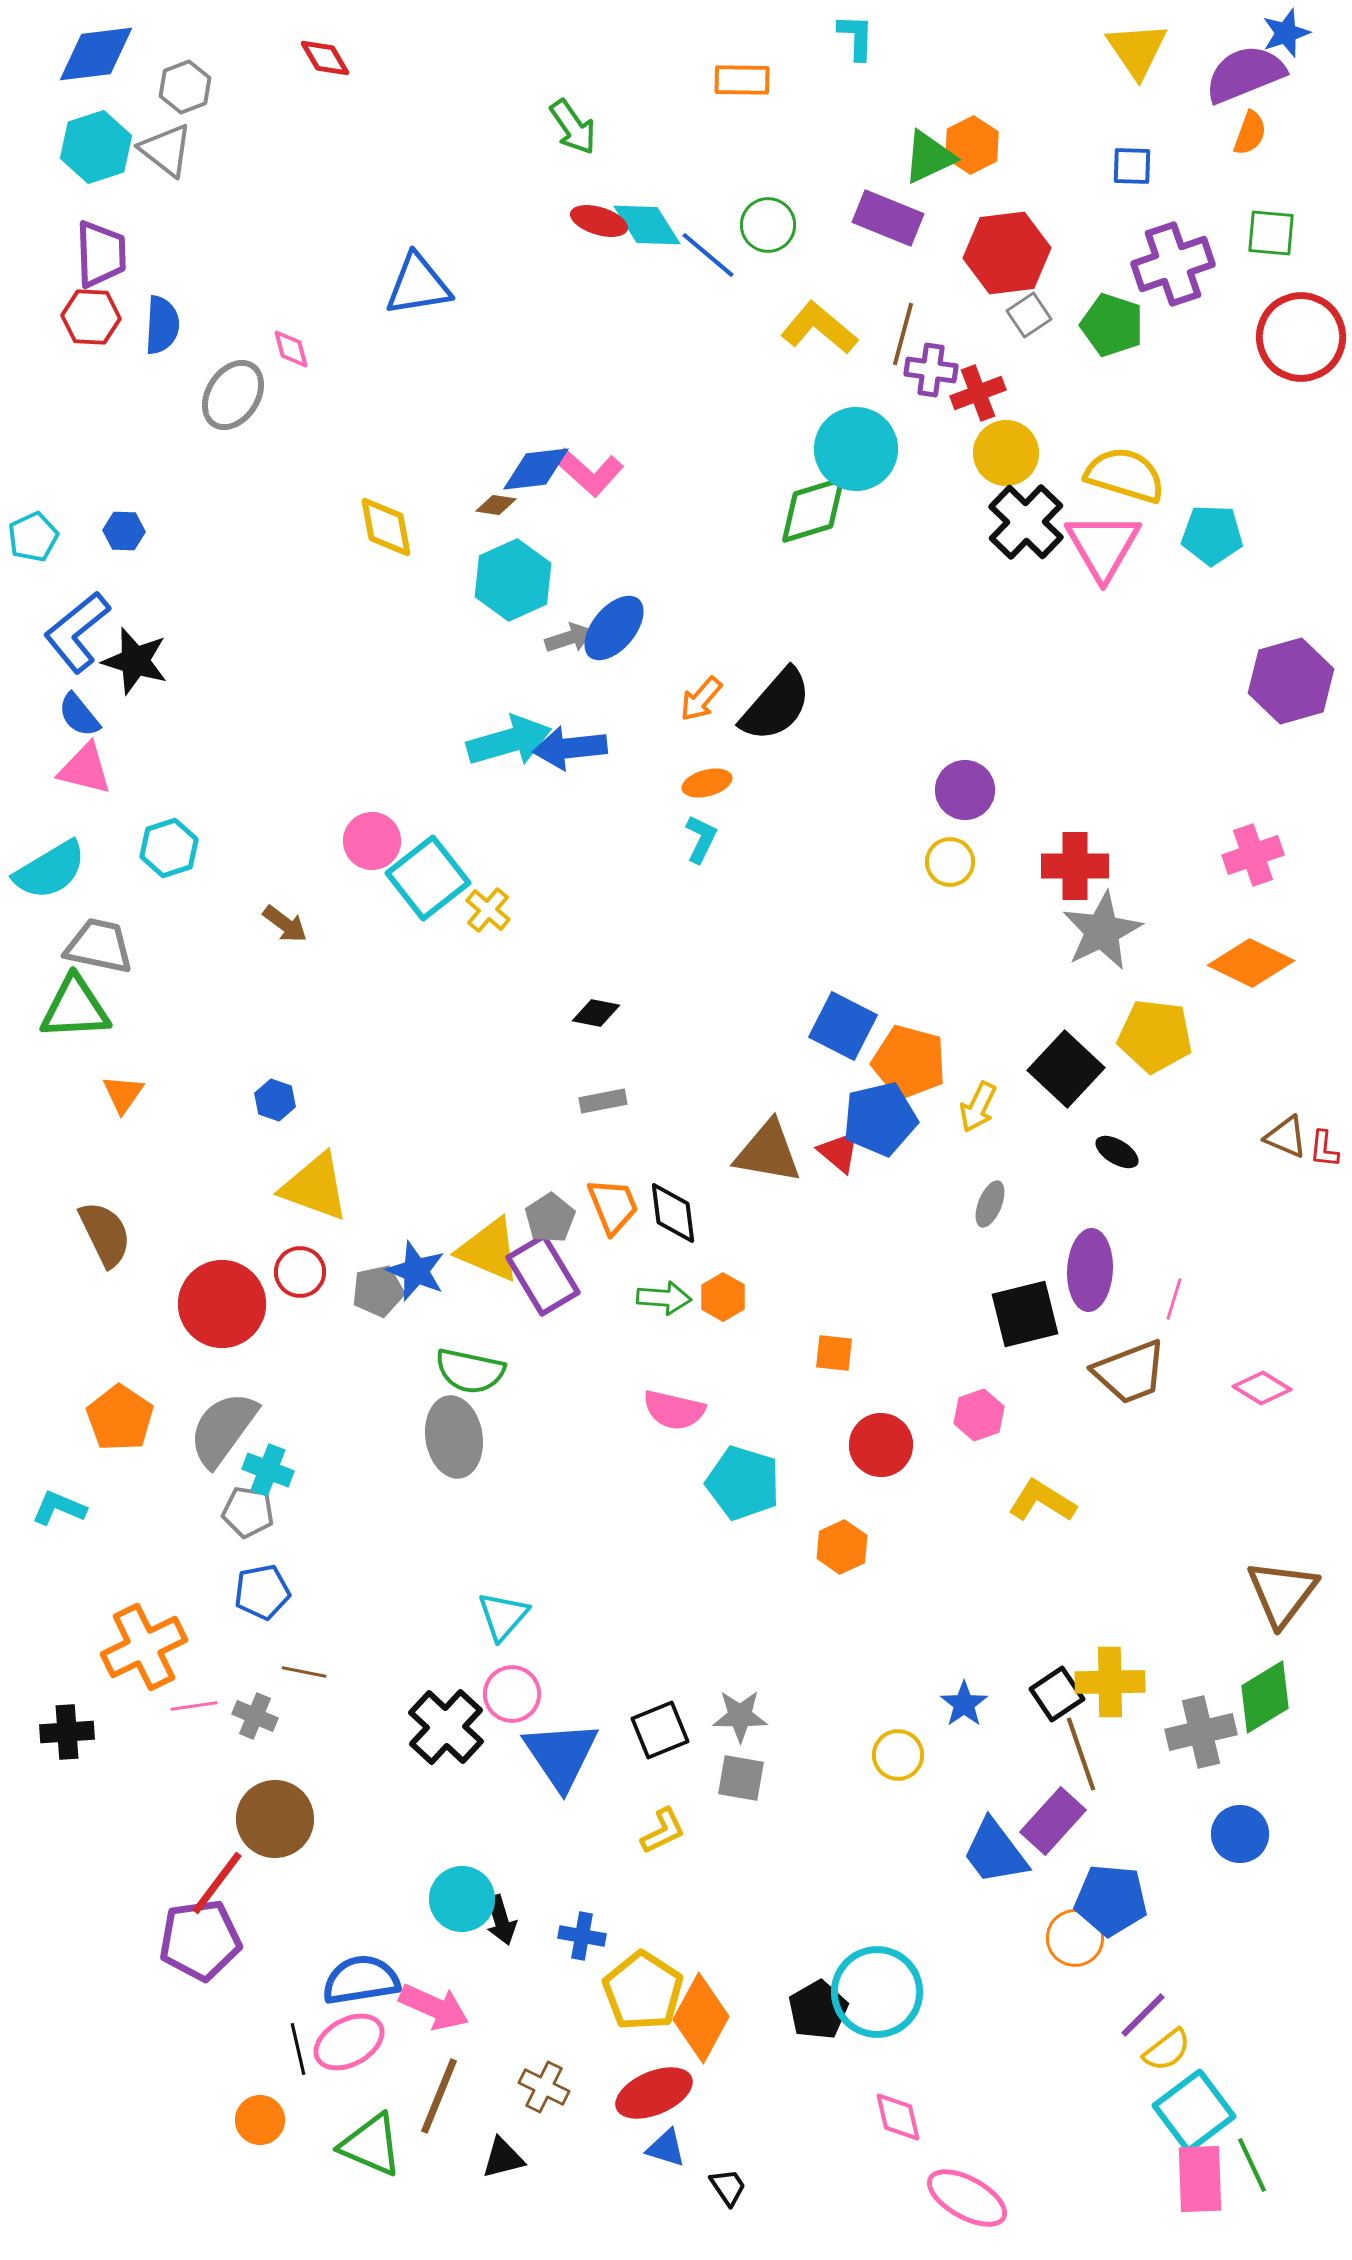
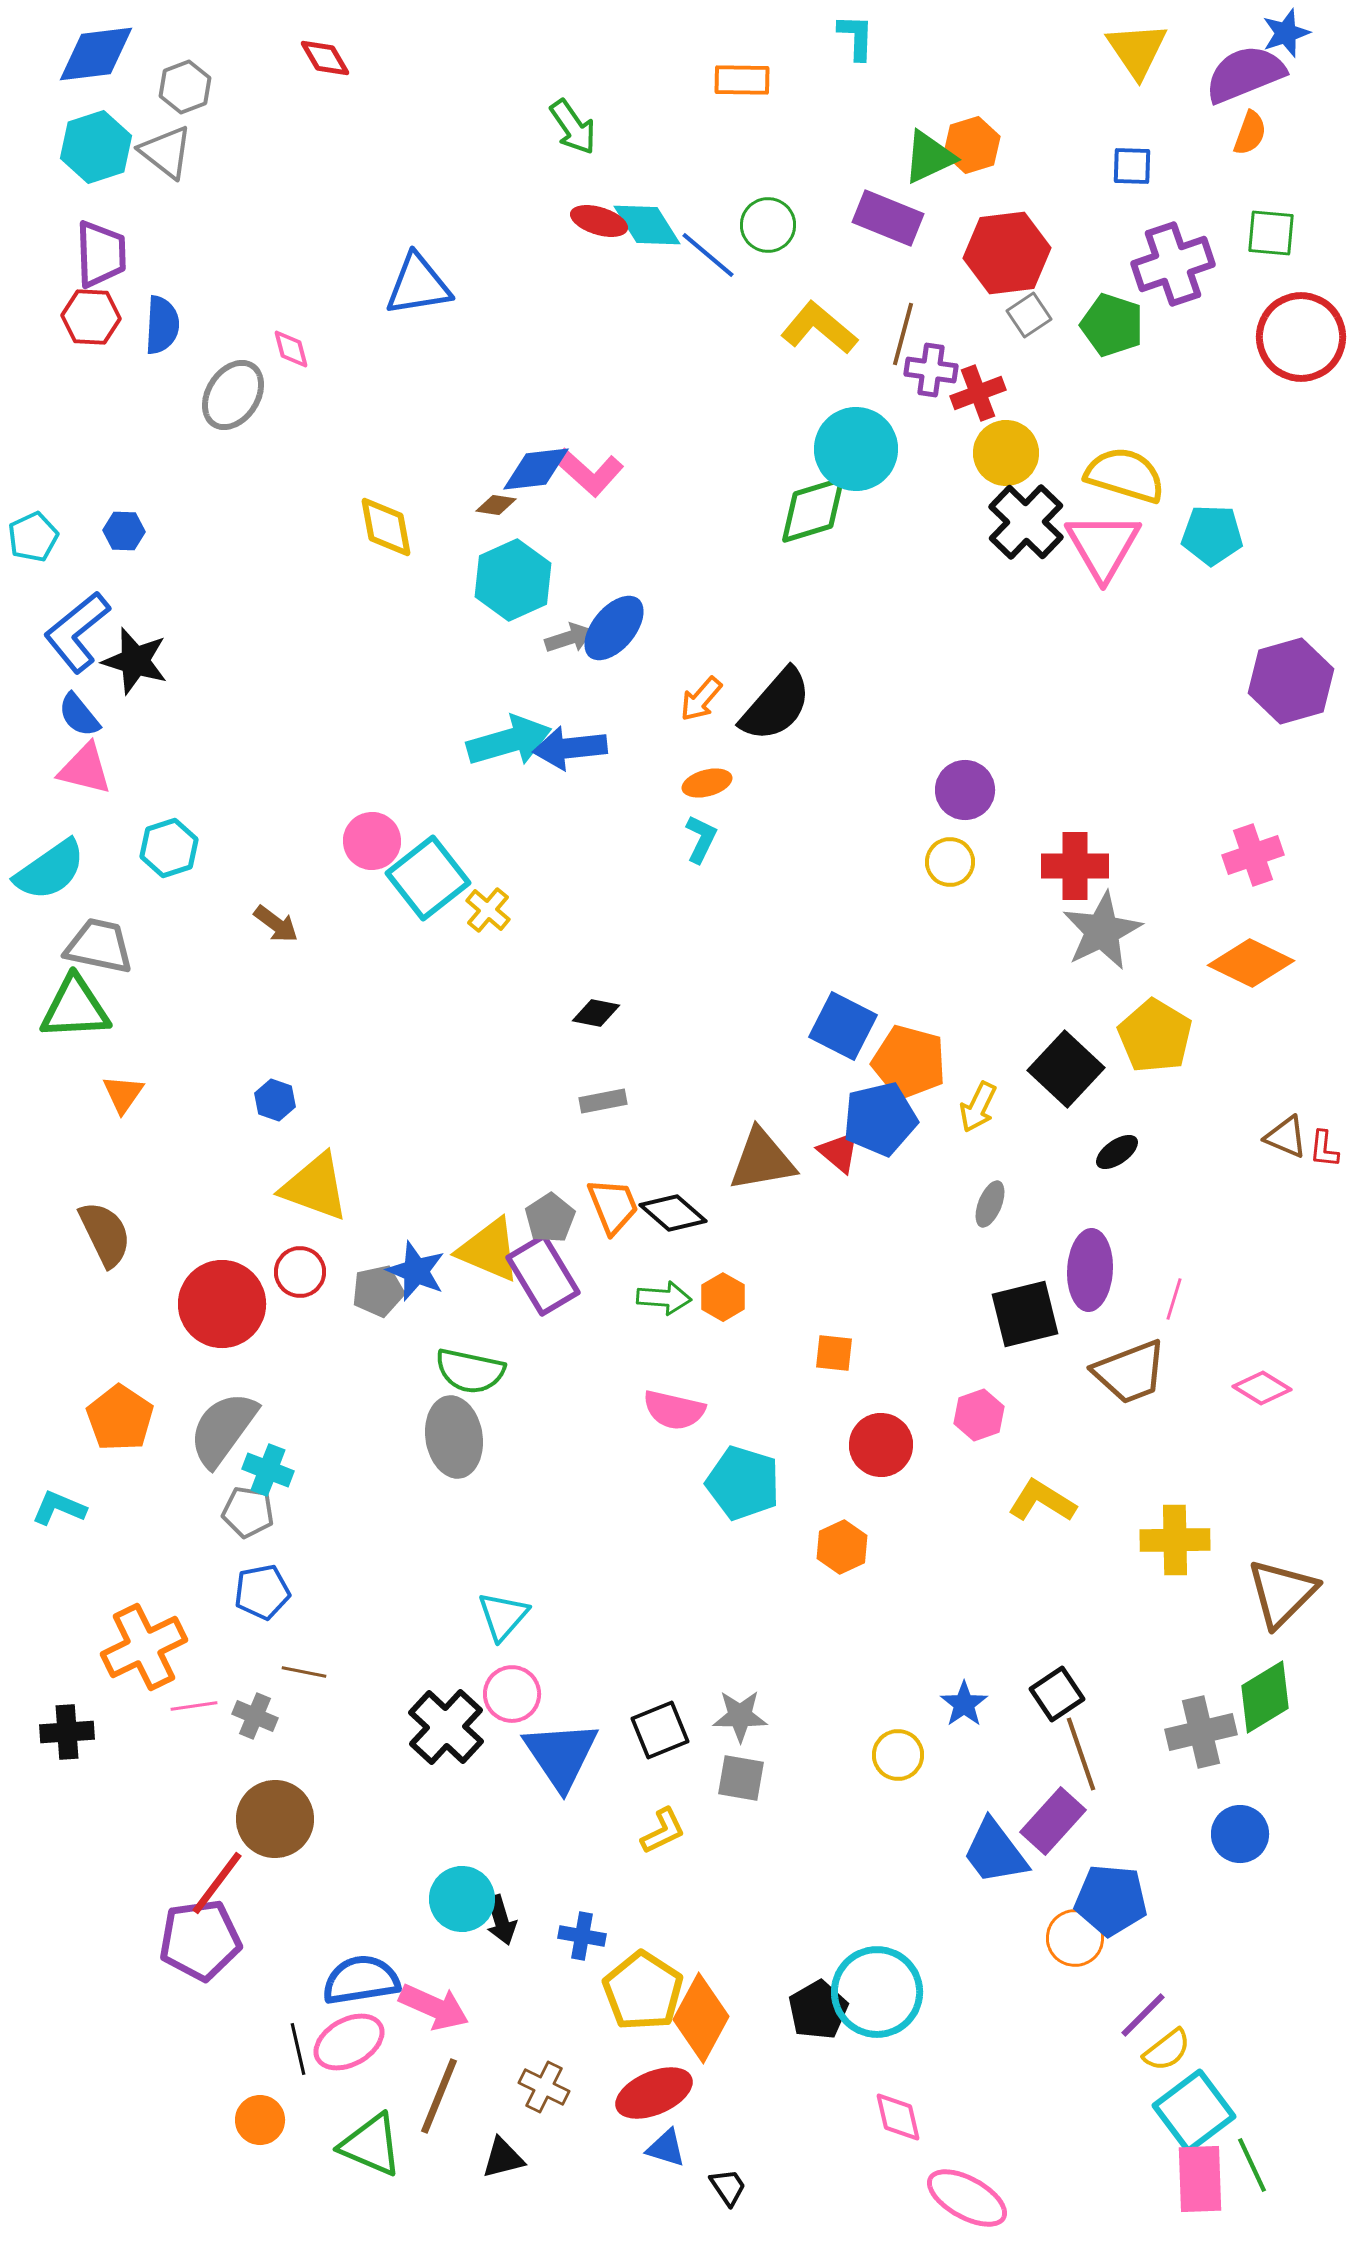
orange hexagon at (972, 145): rotated 10 degrees clockwise
gray triangle at (166, 150): moved 2 px down
cyan semicircle at (50, 870): rotated 4 degrees counterclockwise
brown arrow at (285, 924): moved 9 px left
yellow pentagon at (1155, 1036): rotated 24 degrees clockwise
brown triangle at (768, 1152): moved 6 px left, 8 px down; rotated 20 degrees counterclockwise
black ellipse at (1117, 1152): rotated 66 degrees counterclockwise
black diamond at (673, 1213): rotated 42 degrees counterclockwise
brown triangle at (1282, 1593): rotated 8 degrees clockwise
yellow cross at (1110, 1682): moved 65 px right, 142 px up
